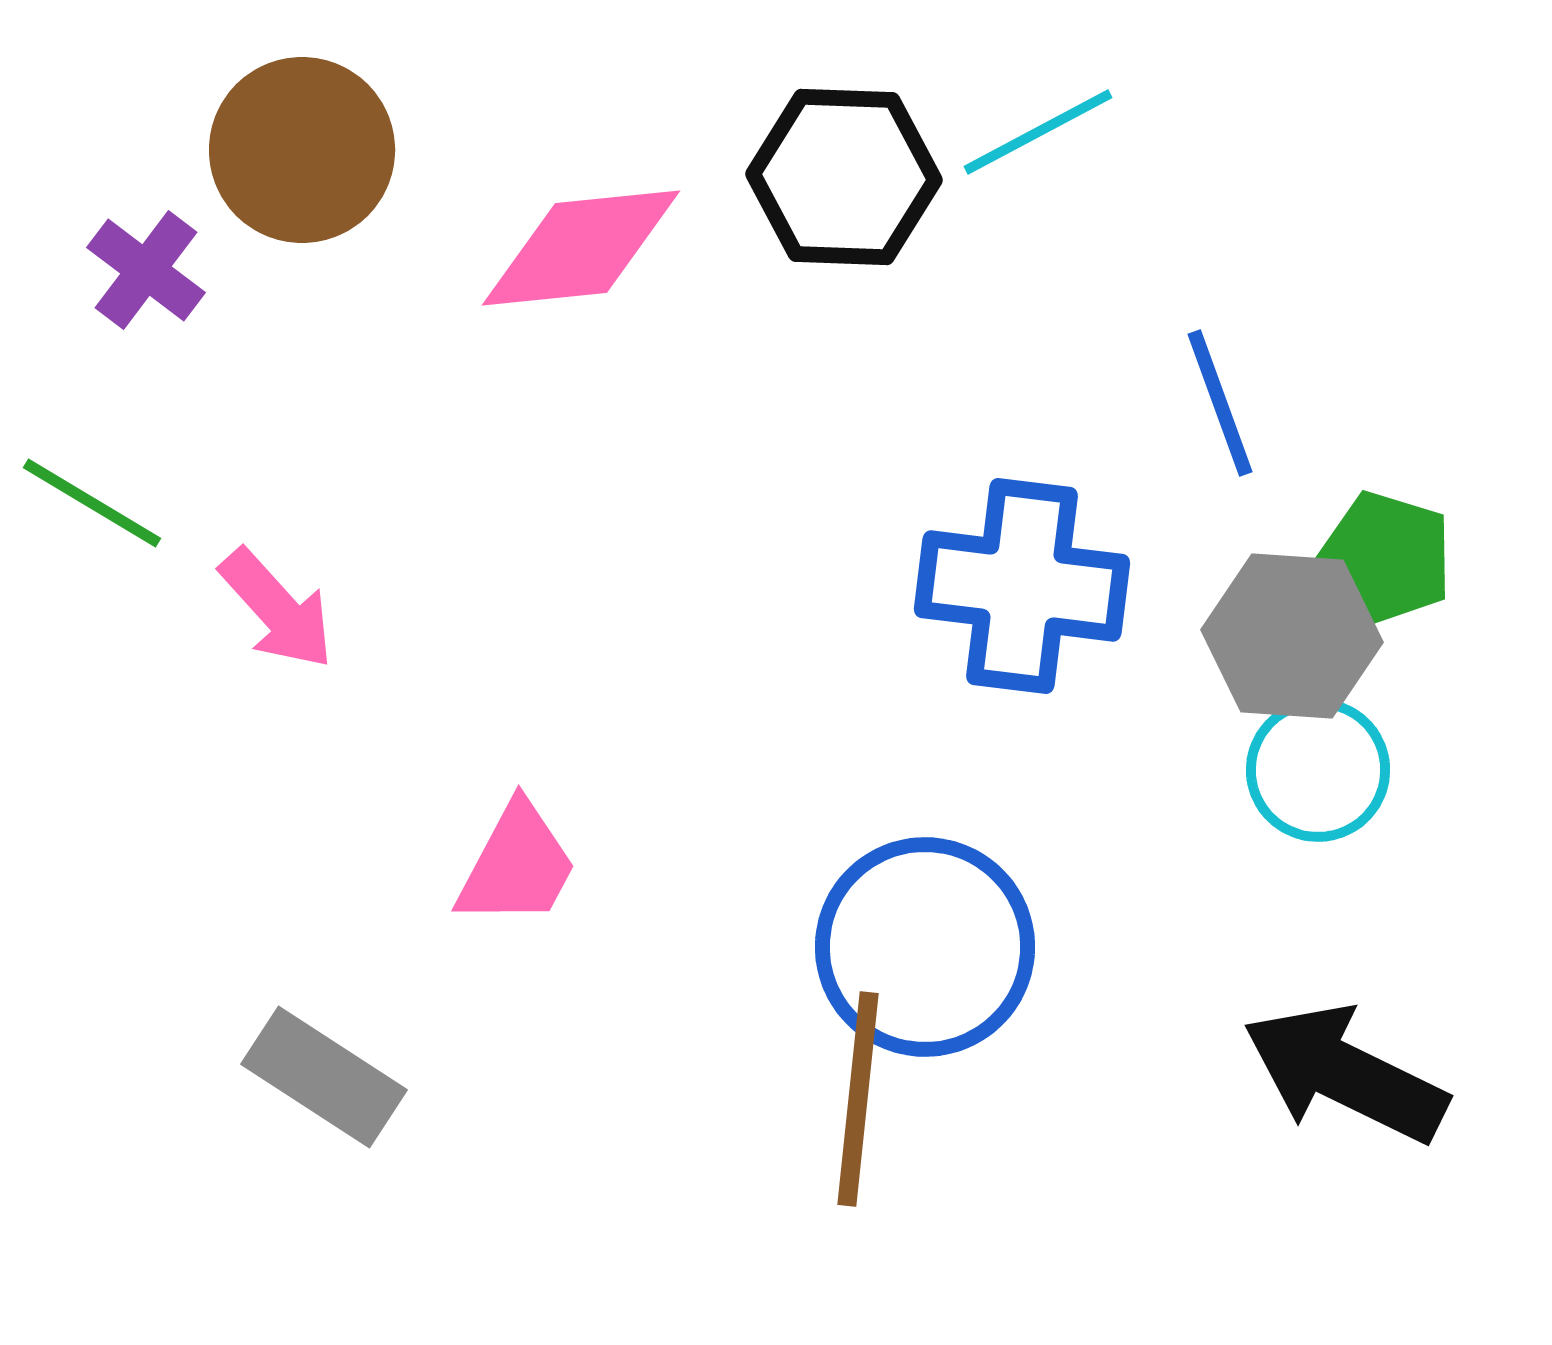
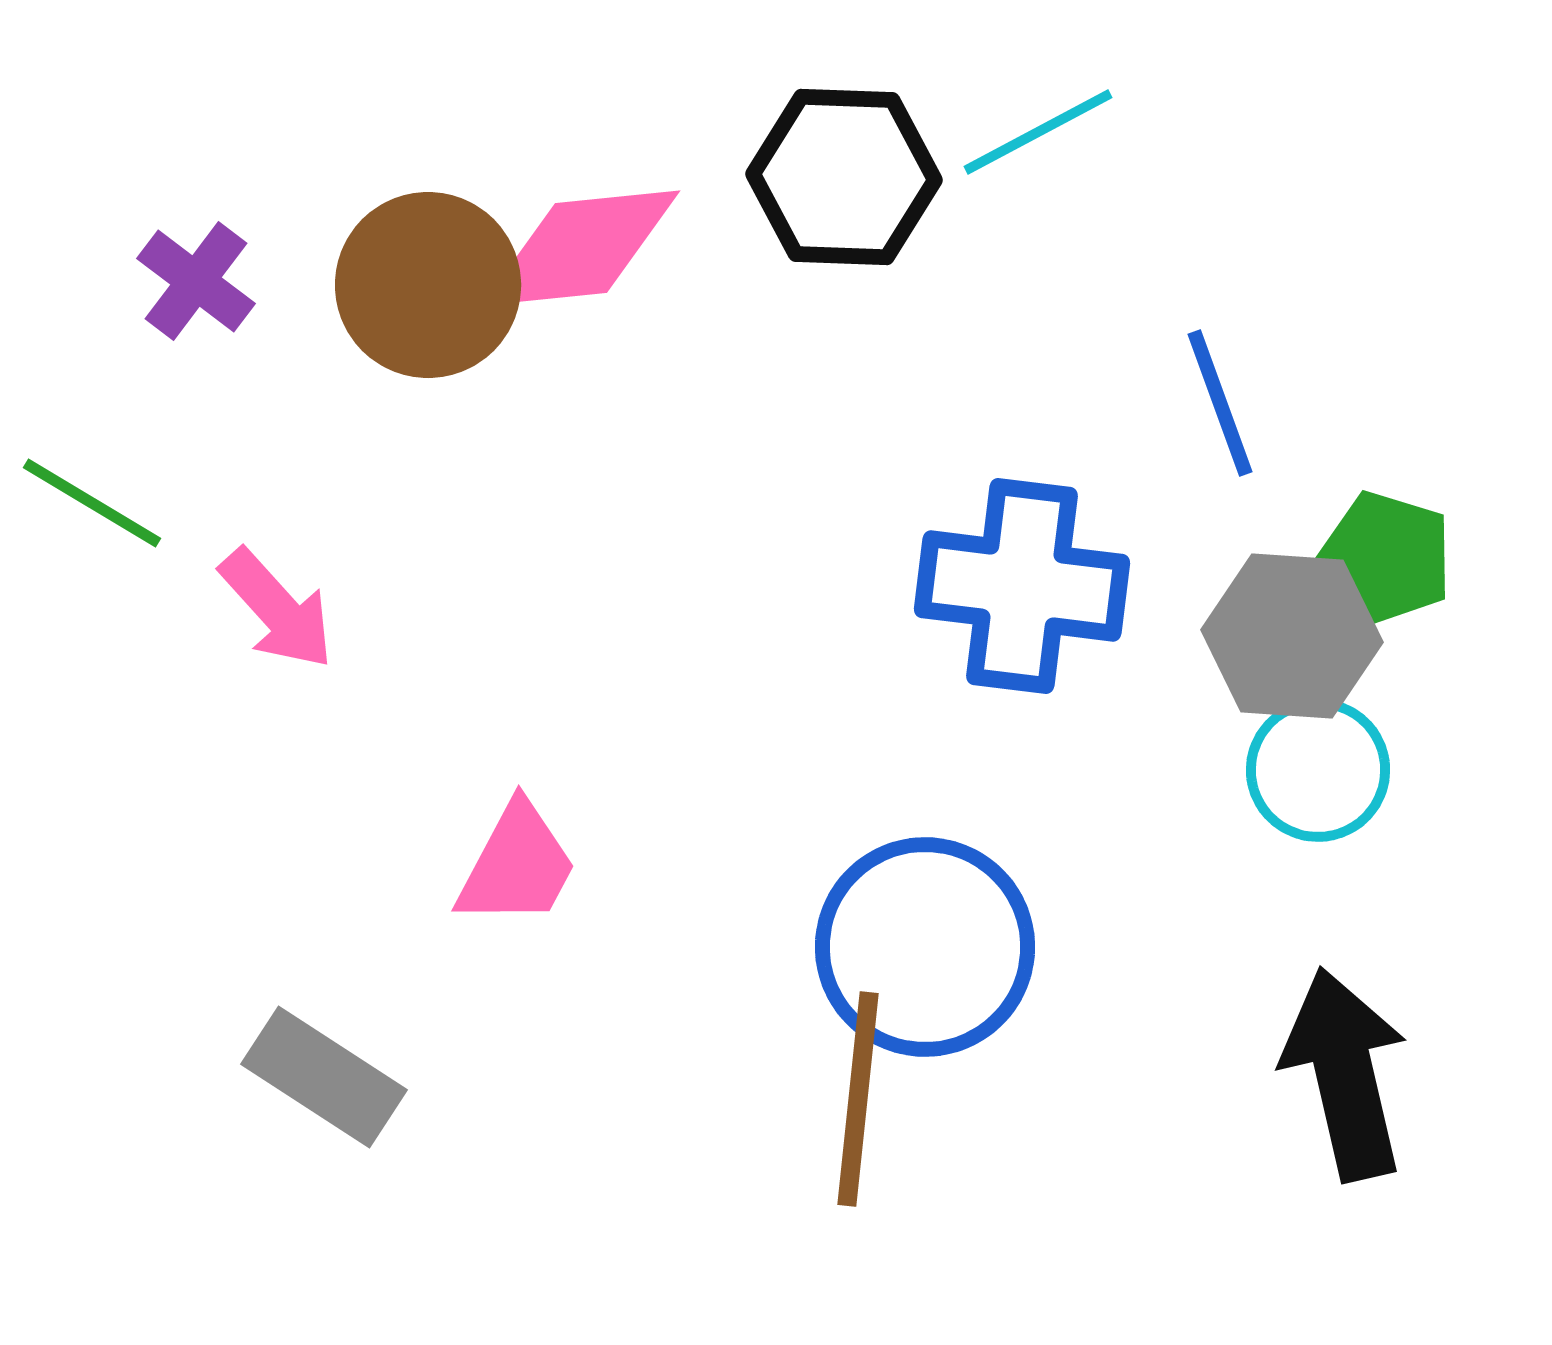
brown circle: moved 126 px right, 135 px down
purple cross: moved 50 px right, 11 px down
black arrow: rotated 51 degrees clockwise
